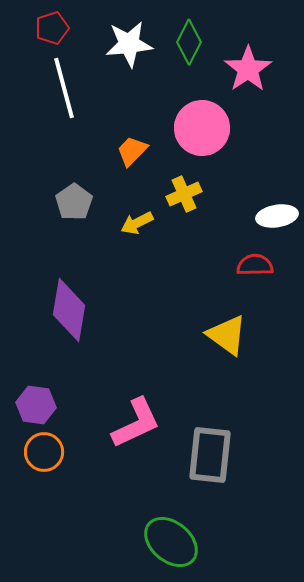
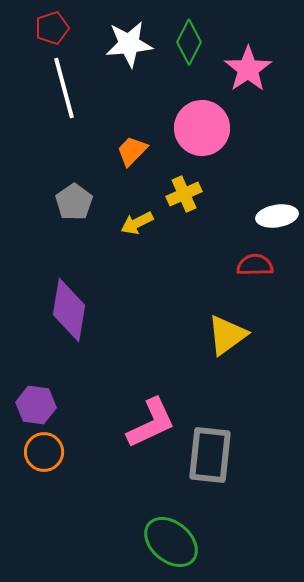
yellow triangle: rotated 48 degrees clockwise
pink L-shape: moved 15 px right
